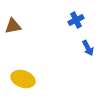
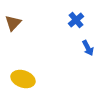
blue cross: rotated 14 degrees counterclockwise
brown triangle: moved 3 px up; rotated 36 degrees counterclockwise
